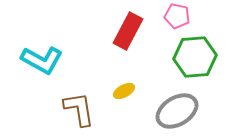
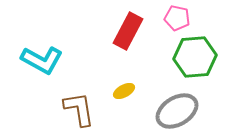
pink pentagon: moved 2 px down
